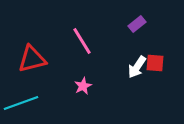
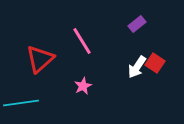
red triangle: moved 8 px right; rotated 28 degrees counterclockwise
red square: rotated 30 degrees clockwise
cyan line: rotated 12 degrees clockwise
